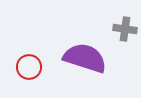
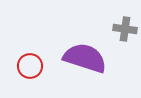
red circle: moved 1 px right, 1 px up
